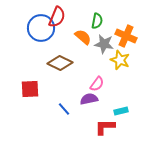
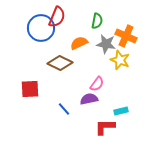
orange semicircle: moved 4 px left, 6 px down; rotated 66 degrees counterclockwise
gray star: moved 2 px right
